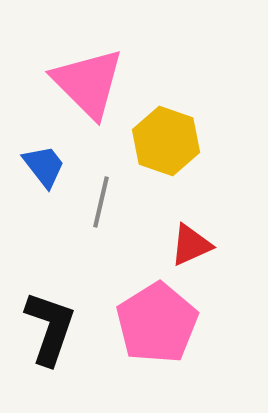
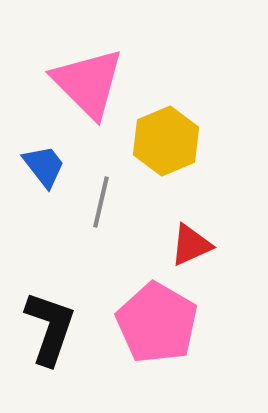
yellow hexagon: rotated 18 degrees clockwise
pink pentagon: rotated 10 degrees counterclockwise
